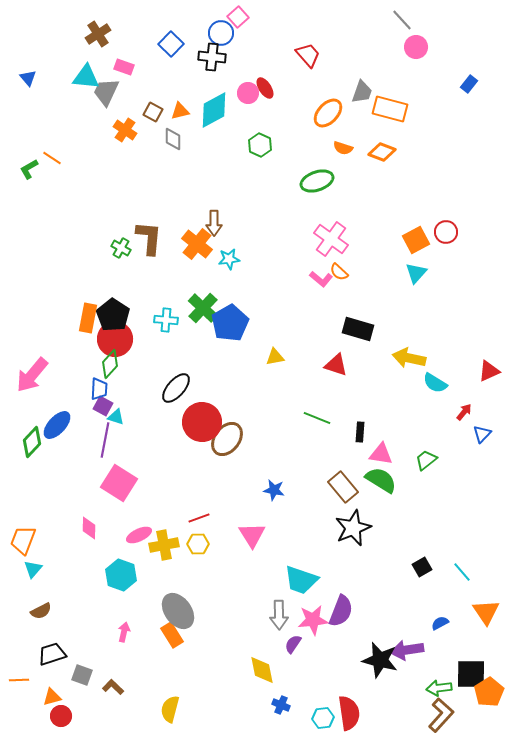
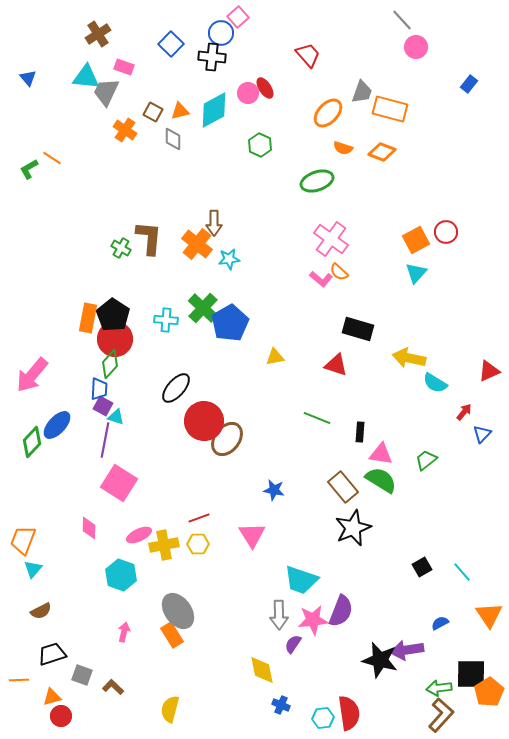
red circle at (202, 422): moved 2 px right, 1 px up
orange triangle at (486, 612): moved 3 px right, 3 px down
